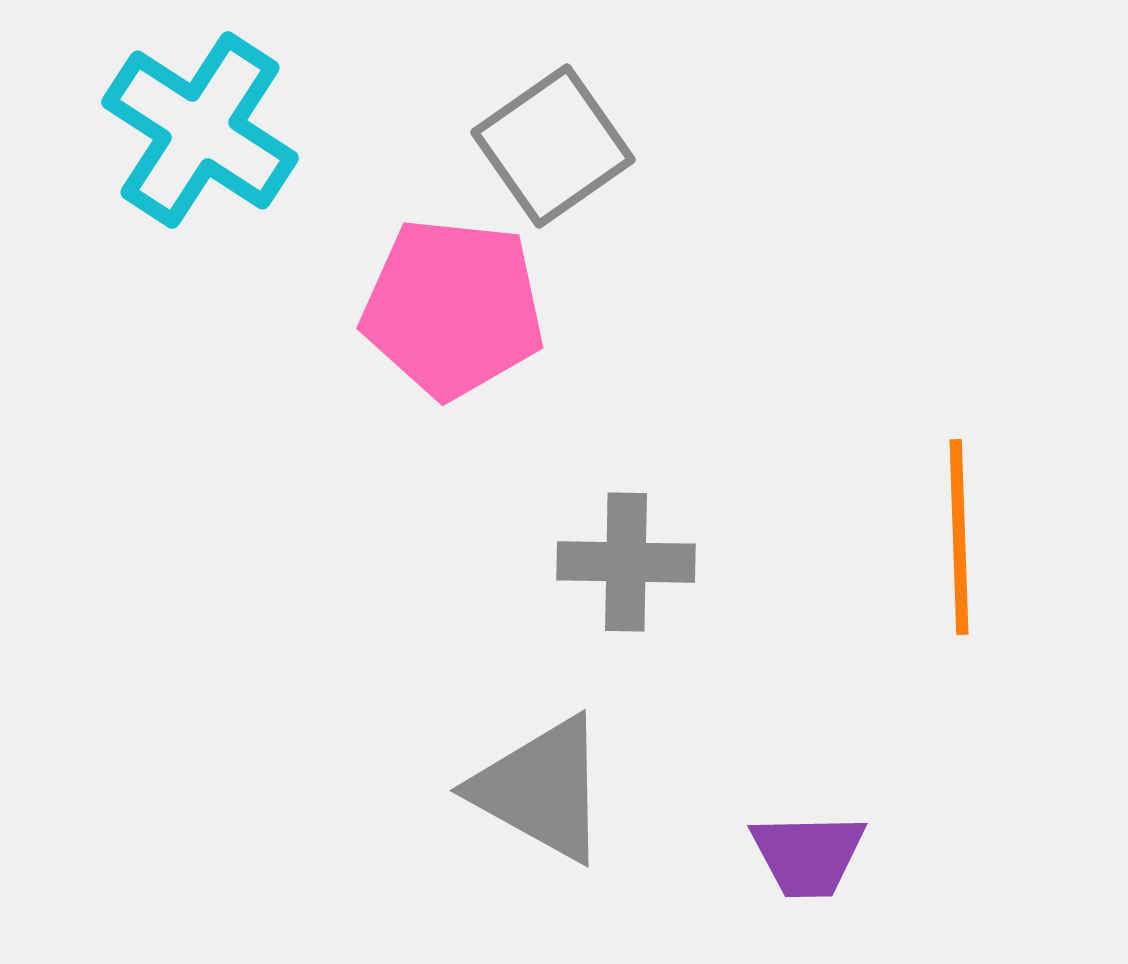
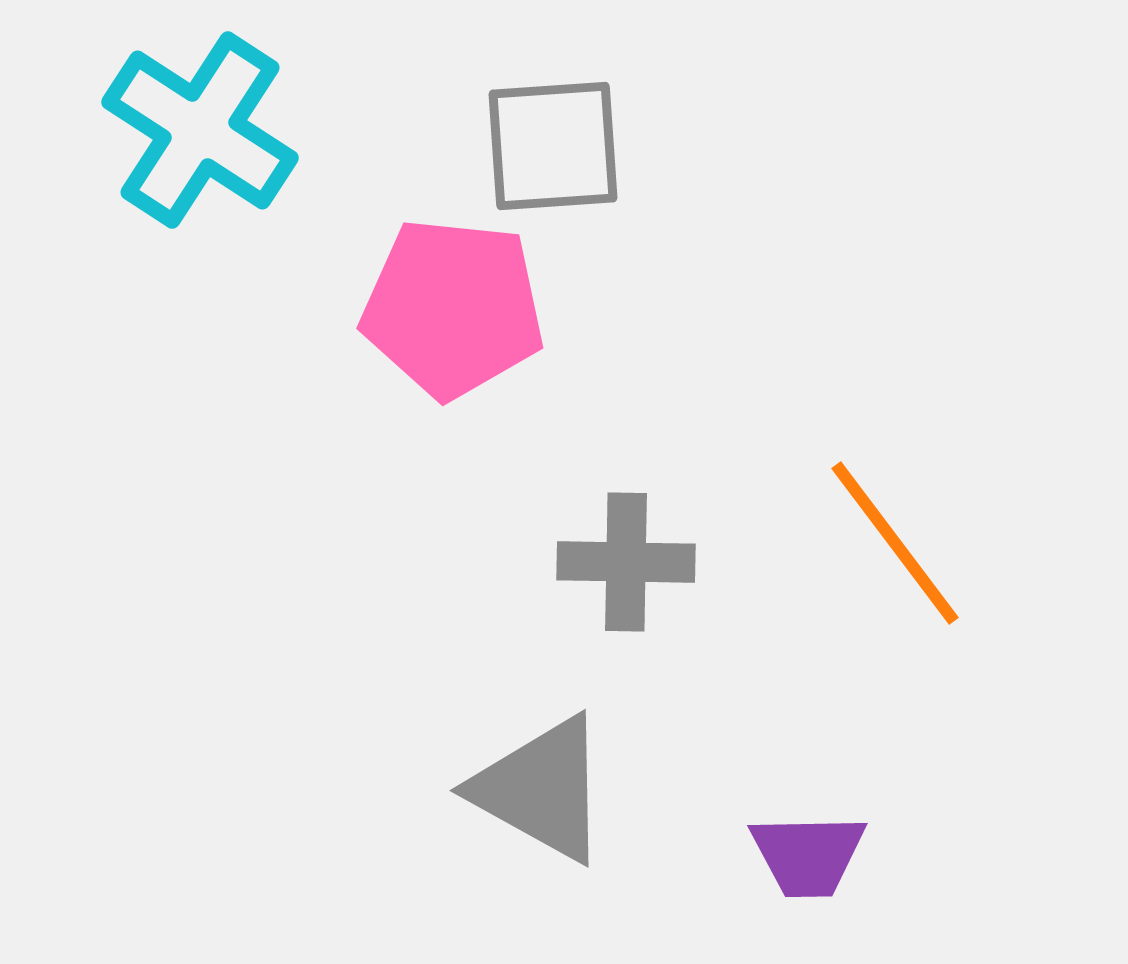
gray square: rotated 31 degrees clockwise
orange line: moved 64 px left, 6 px down; rotated 35 degrees counterclockwise
